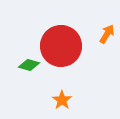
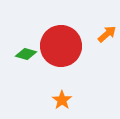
orange arrow: rotated 18 degrees clockwise
green diamond: moved 3 px left, 11 px up
